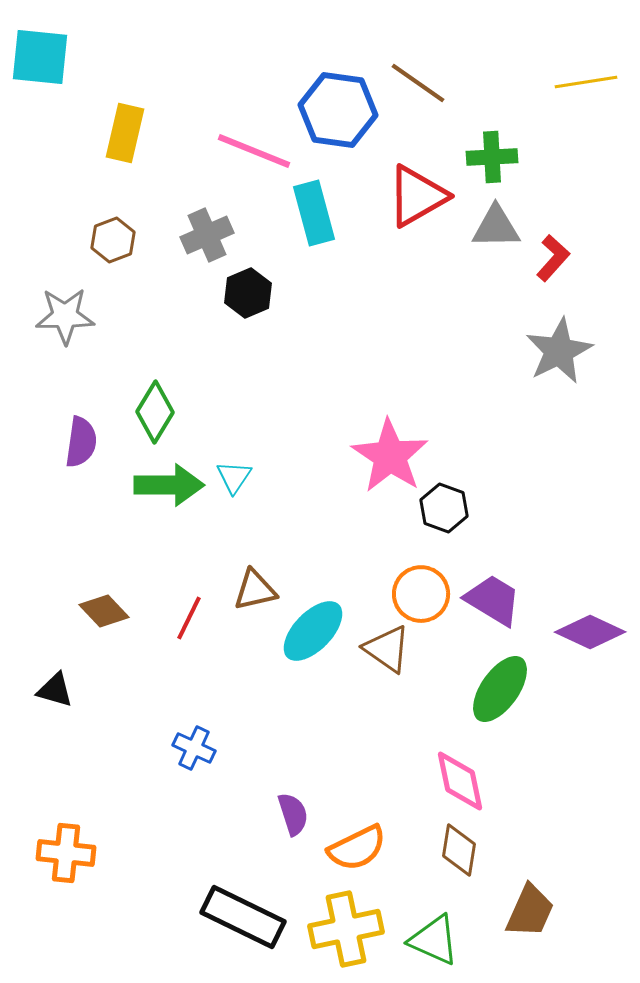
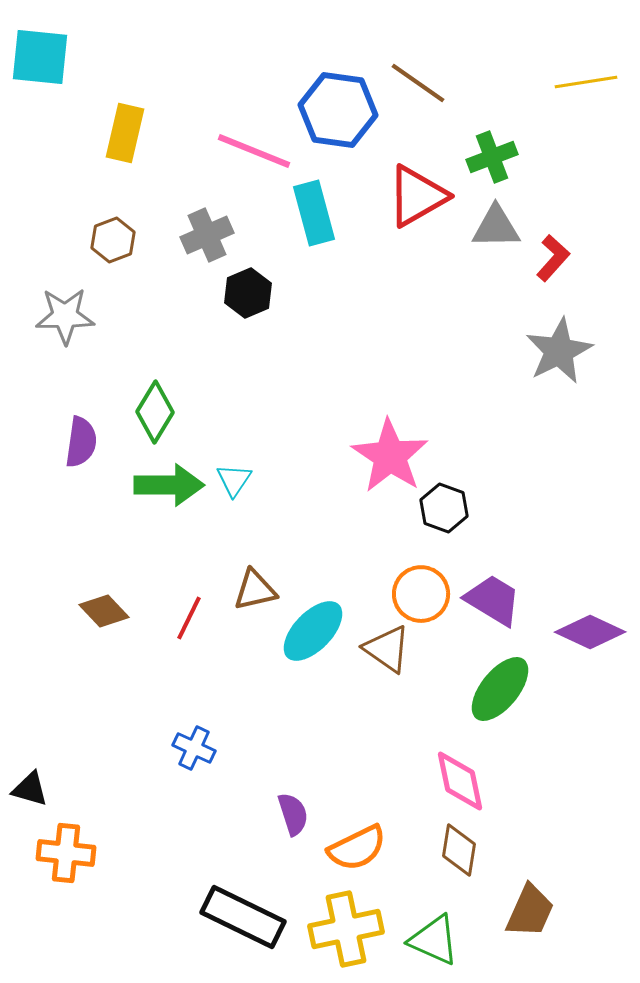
green cross at (492, 157): rotated 18 degrees counterclockwise
cyan triangle at (234, 477): moved 3 px down
green ellipse at (500, 689): rotated 4 degrees clockwise
black triangle at (55, 690): moved 25 px left, 99 px down
